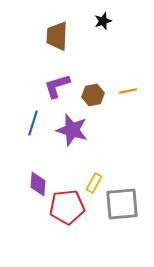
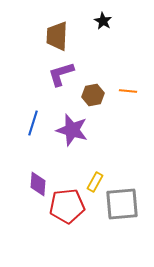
black star: rotated 24 degrees counterclockwise
purple L-shape: moved 4 px right, 12 px up
orange line: rotated 18 degrees clockwise
yellow rectangle: moved 1 px right, 1 px up
red pentagon: moved 1 px up
